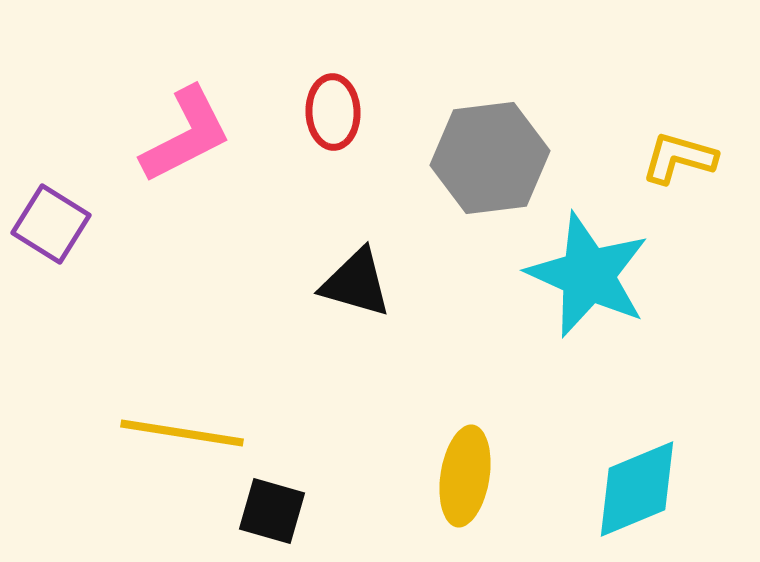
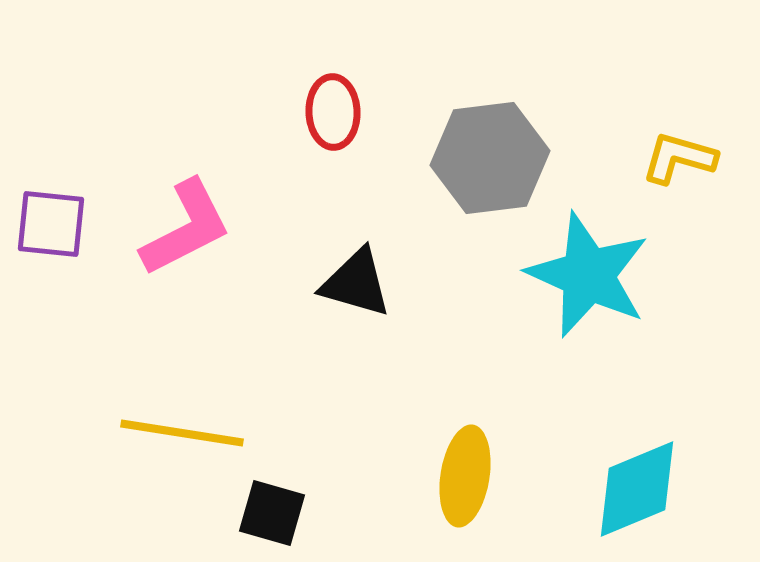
pink L-shape: moved 93 px down
purple square: rotated 26 degrees counterclockwise
black square: moved 2 px down
